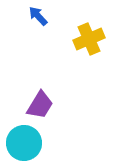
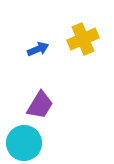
blue arrow: moved 33 px down; rotated 110 degrees clockwise
yellow cross: moved 6 px left
